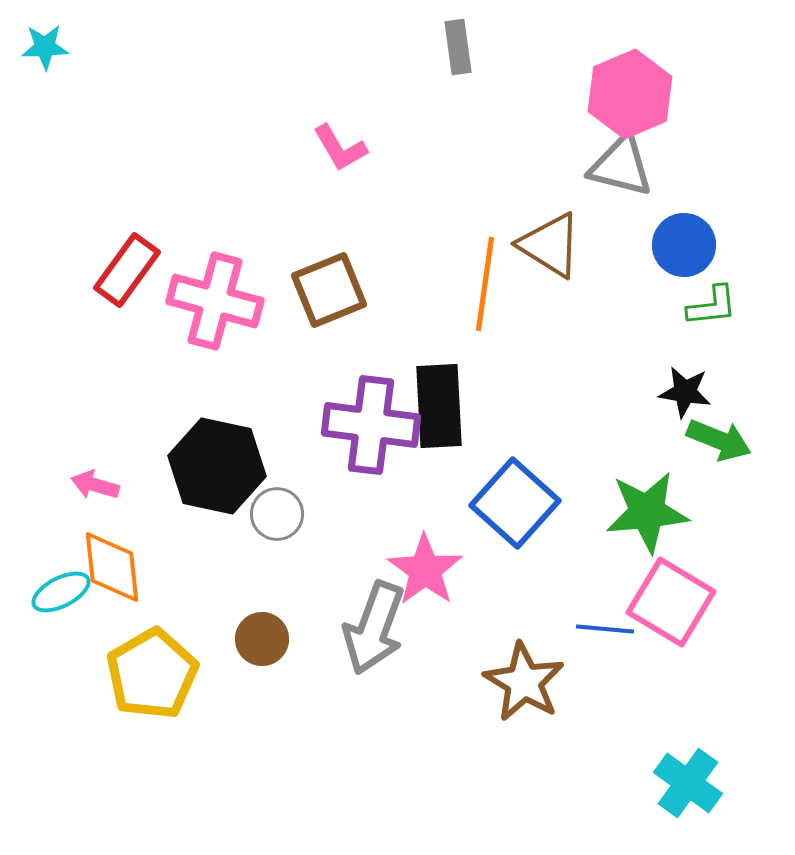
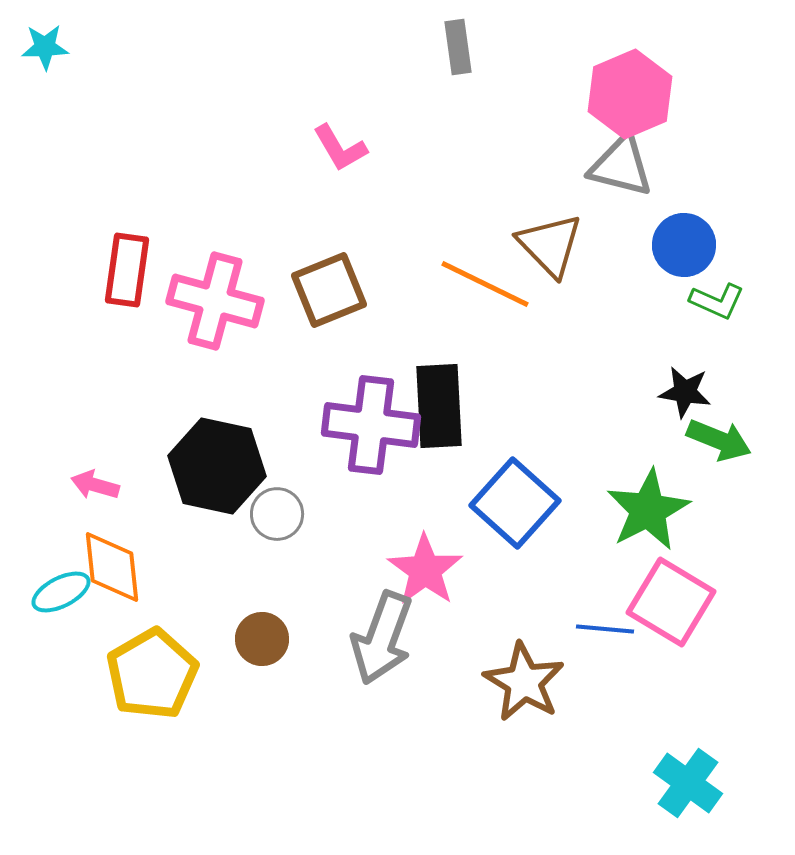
brown triangle: rotated 14 degrees clockwise
red rectangle: rotated 28 degrees counterclockwise
orange line: rotated 72 degrees counterclockwise
green L-shape: moved 5 px right, 5 px up; rotated 30 degrees clockwise
green star: moved 1 px right, 2 px up; rotated 22 degrees counterclockwise
gray arrow: moved 8 px right, 10 px down
